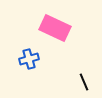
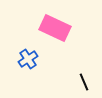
blue cross: moved 1 px left; rotated 18 degrees counterclockwise
